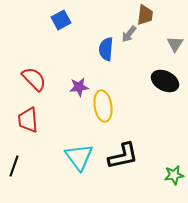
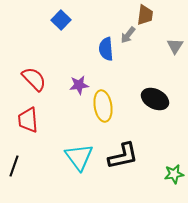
blue square: rotated 18 degrees counterclockwise
gray arrow: moved 1 px left, 1 px down
gray triangle: moved 2 px down
blue semicircle: rotated 10 degrees counterclockwise
black ellipse: moved 10 px left, 18 px down
purple star: moved 2 px up
green star: moved 1 px up
